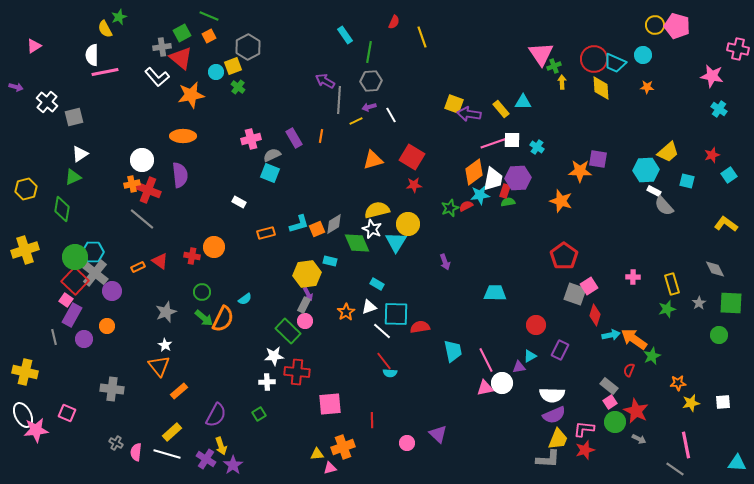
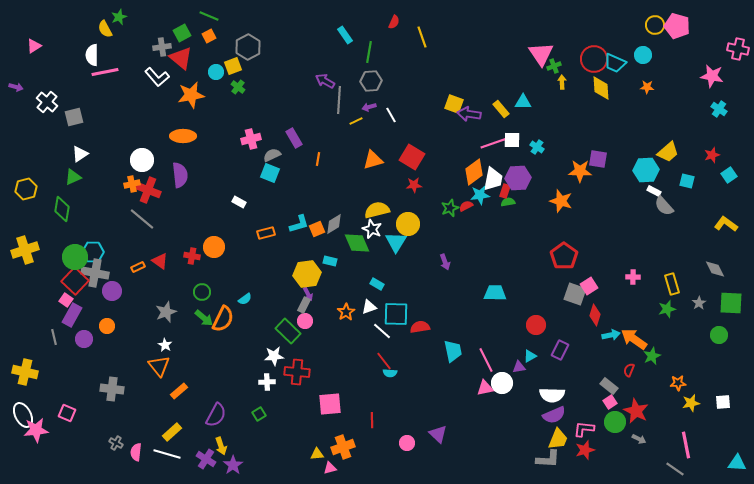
orange line at (321, 136): moved 3 px left, 23 px down
gray cross at (95, 273): rotated 28 degrees counterclockwise
